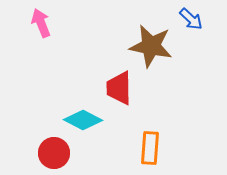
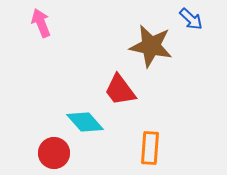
red trapezoid: moved 1 px right, 2 px down; rotated 36 degrees counterclockwise
cyan diamond: moved 2 px right, 2 px down; rotated 21 degrees clockwise
